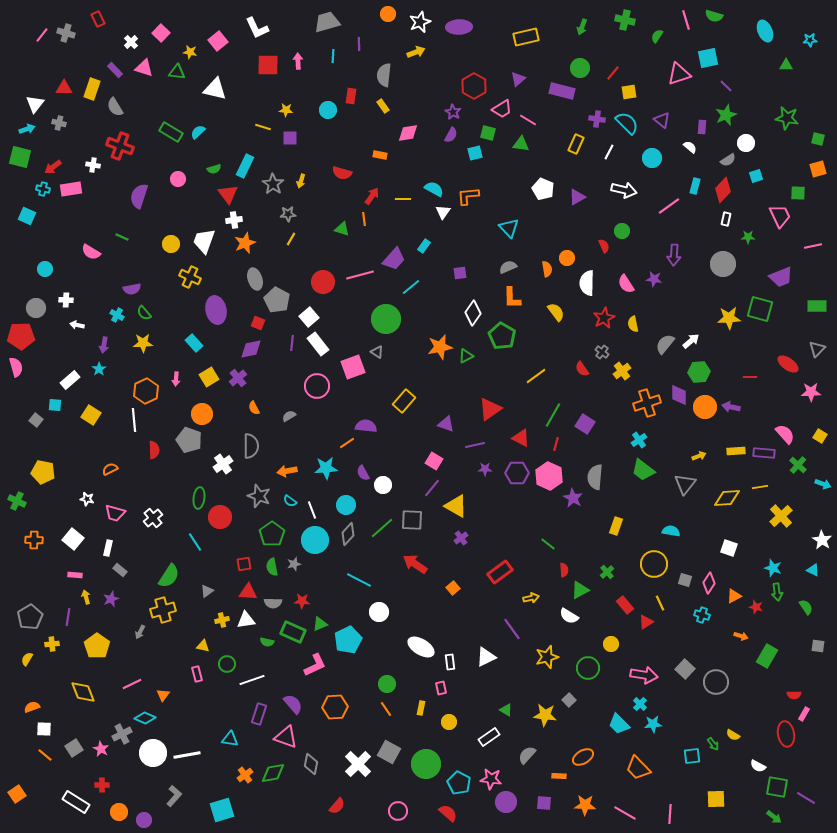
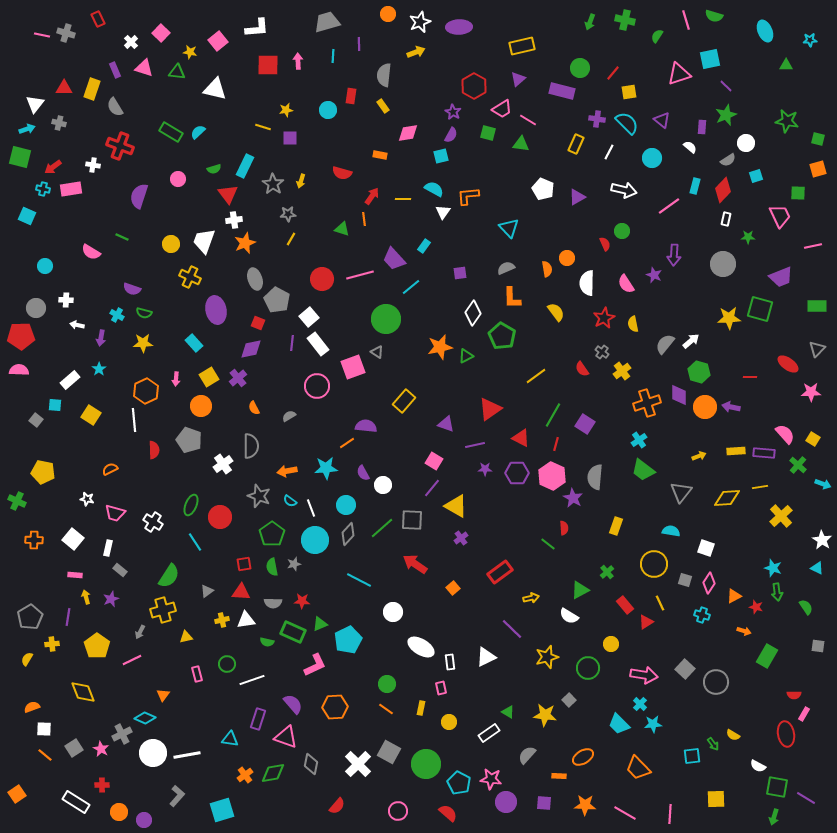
green arrow at (582, 27): moved 8 px right, 5 px up
white L-shape at (257, 28): rotated 70 degrees counterclockwise
pink line at (42, 35): rotated 63 degrees clockwise
yellow rectangle at (526, 37): moved 4 px left, 9 px down
cyan square at (708, 58): moved 2 px right, 1 px down
purple rectangle at (115, 70): rotated 21 degrees clockwise
yellow star at (286, 110): rotated 16 degrees counterclockwise
green star at (787, 118): moved 3 px down
cyan square at (475, 153): moved 34 px left, 3 px down
red semicircle at (604, 246): moved 1 px right, 2 px up
purple trapezoid at (394, 259): rotated 95 degrees clockwise
gray semicircle at (508, 267): moved 2 px left, 1 px down
cyan circle at (45, 269): moved 3 px up
purple star at (654, 279): moved 4 px up; rotated 14 degrees clockwise
red circle at (323, 282): moved 1 px left, 3 px up
purple semicircle at (132, 289): rotated 30 degrees clockwise
green semicircle at (144, 313): rotated 35 degrees counterclockwise
purple arrow at (104, 345): moved 3 px left, 7 px up
pink semicircle at (16, 367): moved 3 px right, 3 px down; rotated 72 degrees counterclockwise
green hexagon at (699, 372): rotated 20 degrees clockwise
orange circle at (202, 414): moved 1 px left, 8 px up
yellow square at (820, 436): moved 7 px left, 3 px down
pink hexagon at (549, 476): moved 3 px right
gray triangle at (685, 484): moved 4 px left, 8 px down
green ellipse at (199, 498): moved 8 px left, 7 px down; rotated 15 degrees clockwise
white line at (312, 510): moved 1 px left, 2 px up
white cross at (153, 518): moved 4 px down; rotated 18 degrees counterclockwise
white square at (729, 548): moved 23 px left
red semicircle at (564, 570): moved 42 px up
cyan triangle at (813, 570): moved 4 px right, 2 px up
red triangle at (248, 592): moved 7 px left
white circle at (379, 612): moved 14 px right
purple line at (512, 629): rotated 10 degrees counterclockwise
orange arrow at (741, 636): moved 3 px right, 5 px up
yellow triangle at (203, 646): moved 17 px left, 9 px up; rotated 24 degrees counterclockwise
pink line at (132, 684): moved 24 px up
orange line at (386, 709): rotated 21 degrees counterclockwise
green triangle at (506, 710): moved 2 px right, 2 px down
purple rectangle at (259, 714): moved 1 px left, 5 px down
white rectangle at (489, 737): moved 4 px up
gray L-shape at (174, 796): moved 3 px right
green arrow at (774, 817): rotated 70 degrees clockwise
